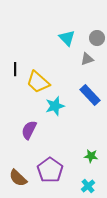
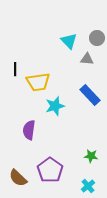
cyan triangle: moved 2 px right, 3 px down
gray triangle: rotated 24 degrees clockwise
yellow trapezoid: rotated 50 degrees counterclockwise
purple semicircle: rotated 18 degrees counterclockwise
